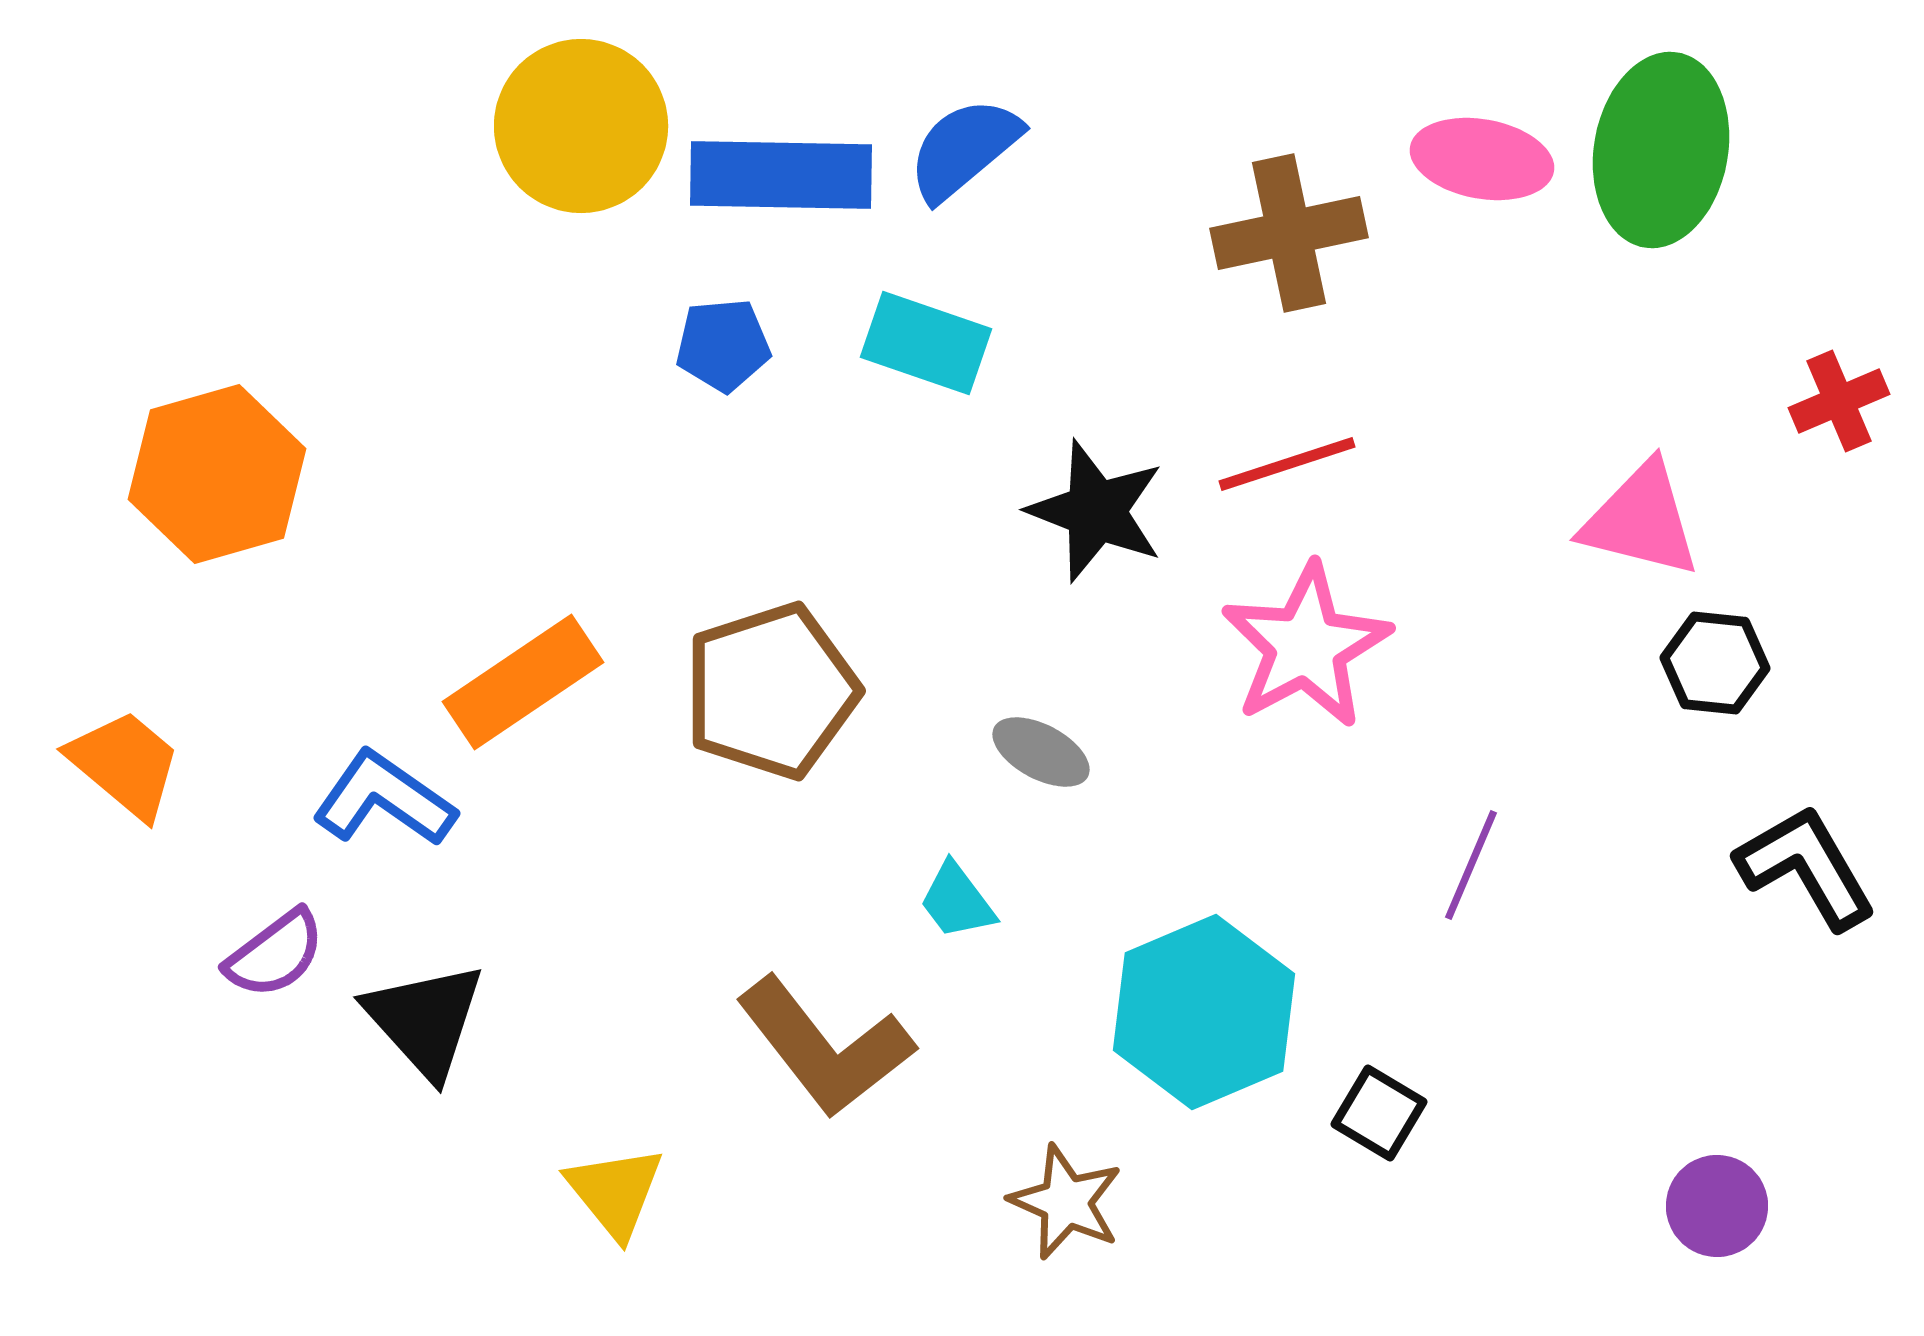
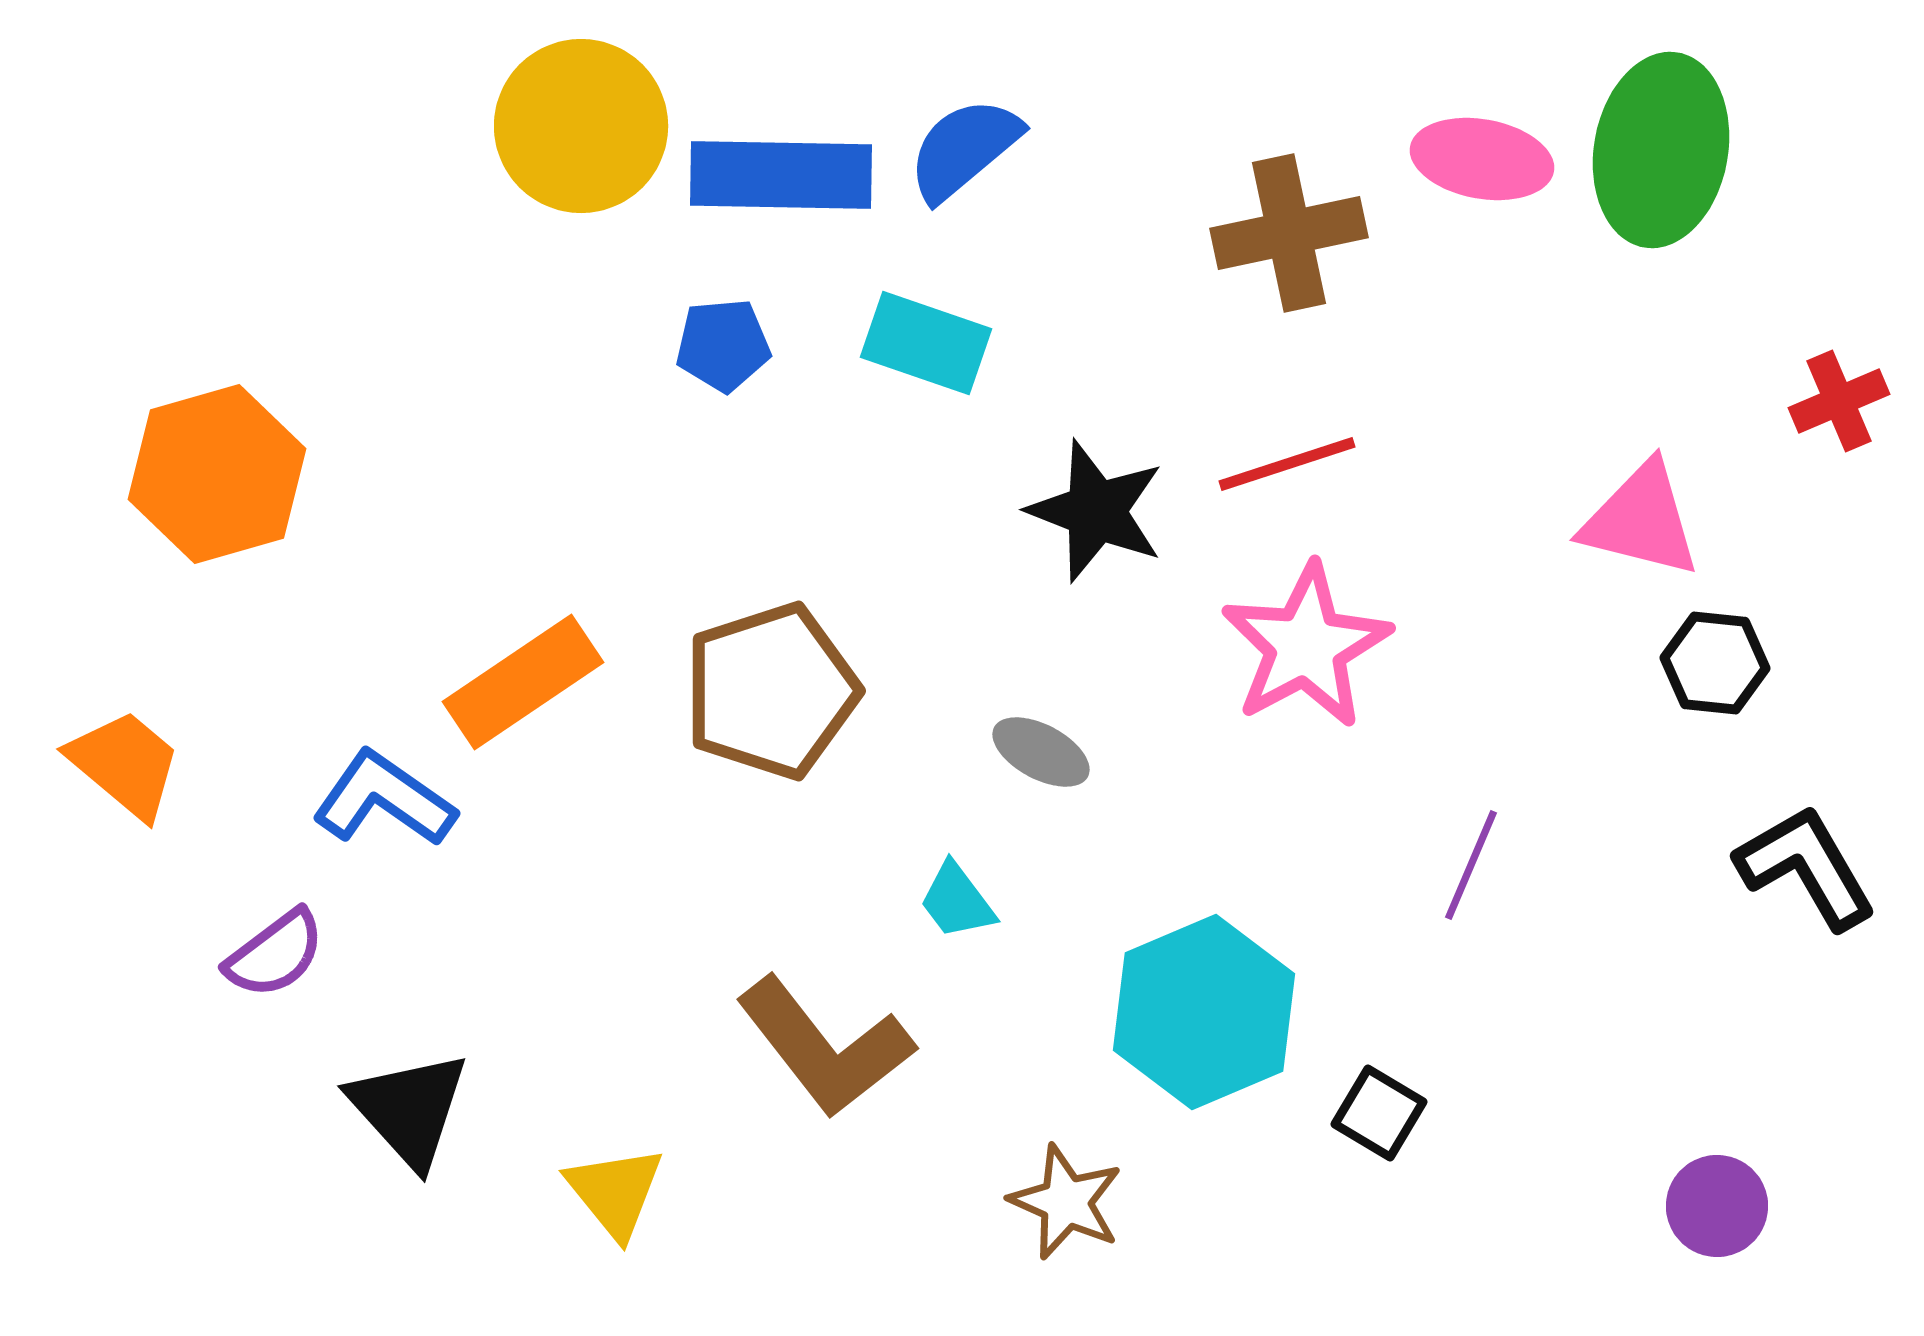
black triangle: moved 16 px left, 89 px down
